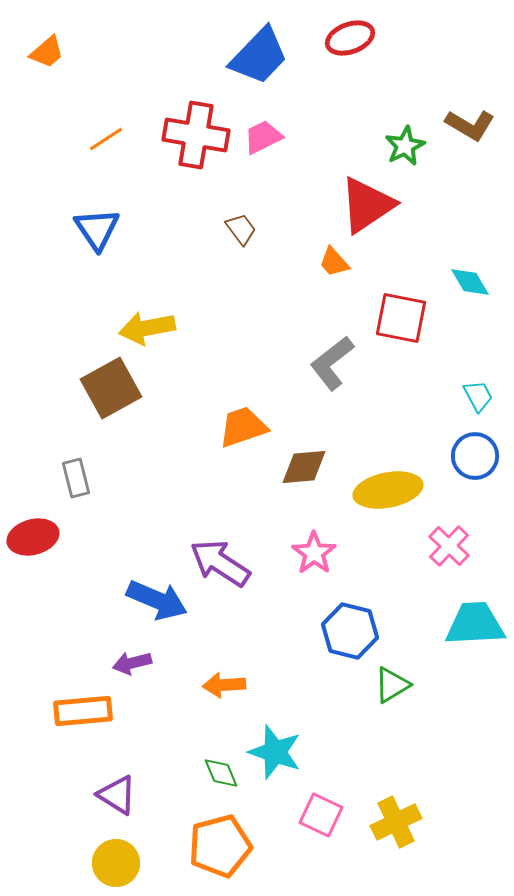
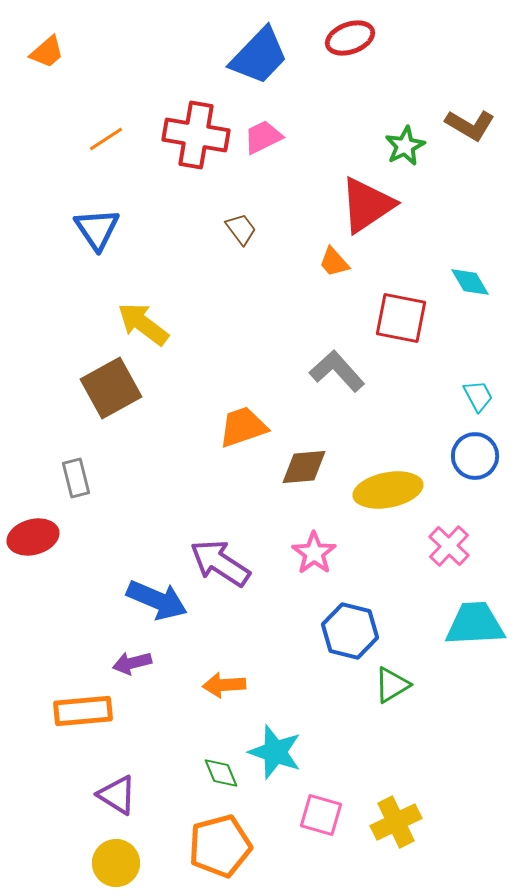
yellow arrow at (147, 328): moved 4 px left, 4 px up; rotated 48 degrees clockwise
gray L-shape at (332, 363): moved 5 px right, 8 px down; rotated 86 degrees clockwise
pink square at (321, 815): rotated 9 degrees counterclockwise
